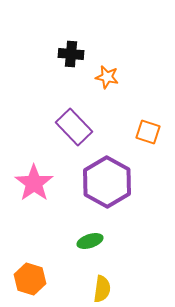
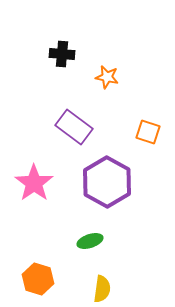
black cross: moved 9 px left
purple rectangle: rotated 9 degrees counterclockwise
orange hexagon: moved 8 px right
